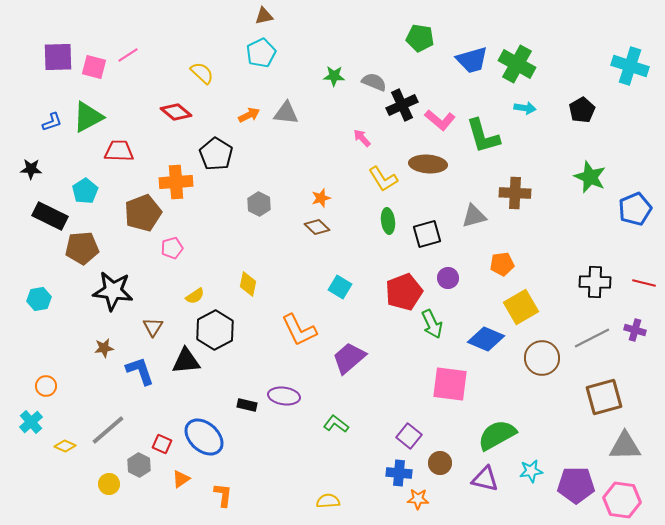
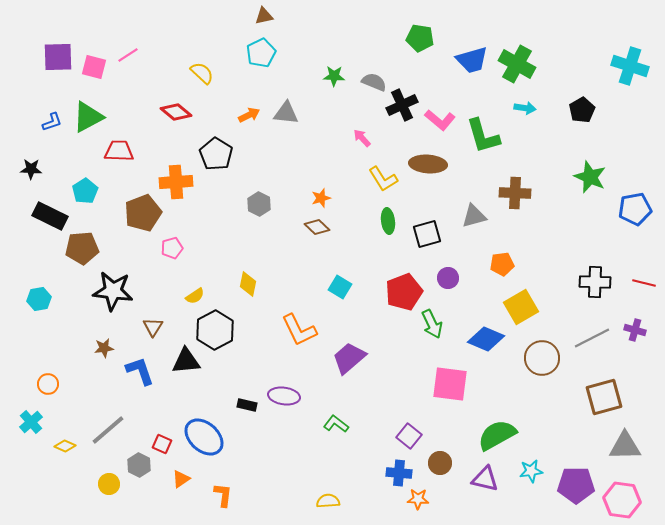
blue pentagon at (635, 209): rotated 12 degrees clockwise
orange circle at (46, 386): moved 2 px right, 2 px up
